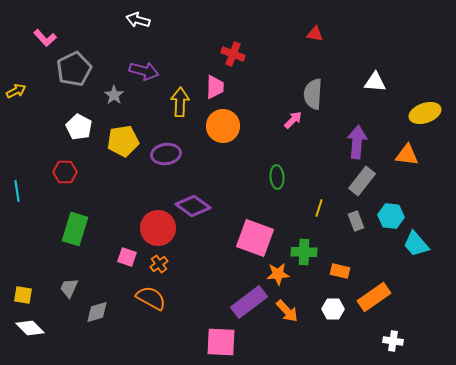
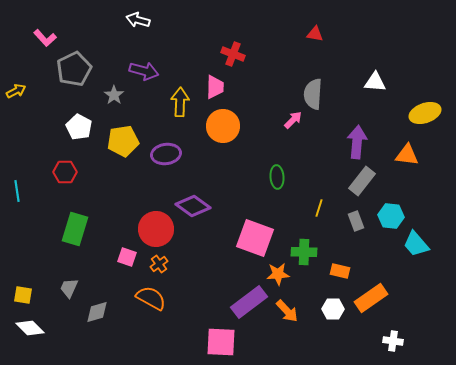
red circle at (158, 228): moved 2 px left, 1 px down
orange rectangle at (374, 297): moved 3 px left, 1 px down
